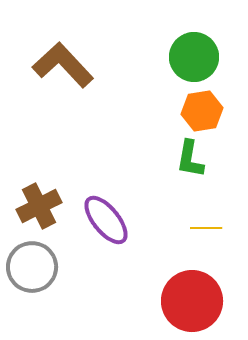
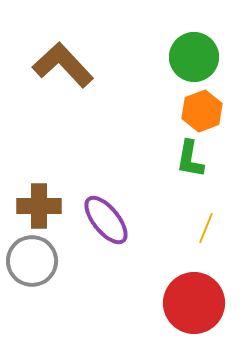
orange hexagon: rotated 12 degrees counterclockwise
brown cross: rotated 27 degrees clockwise
yellow line: rotated 68 degrees counterclockwise
gray circle: moved 6 px up
red circle: moved 2 px right, 2 px down
